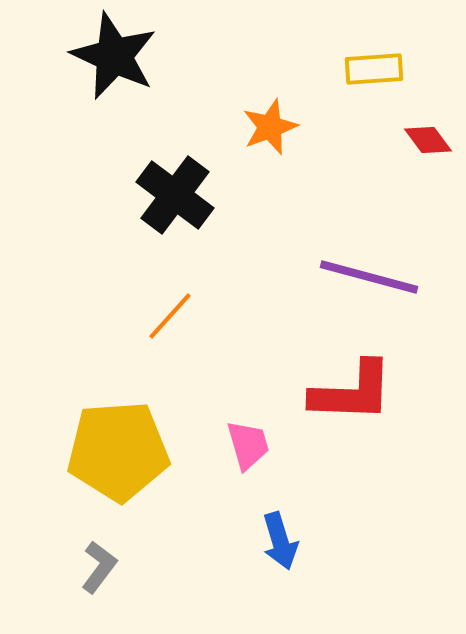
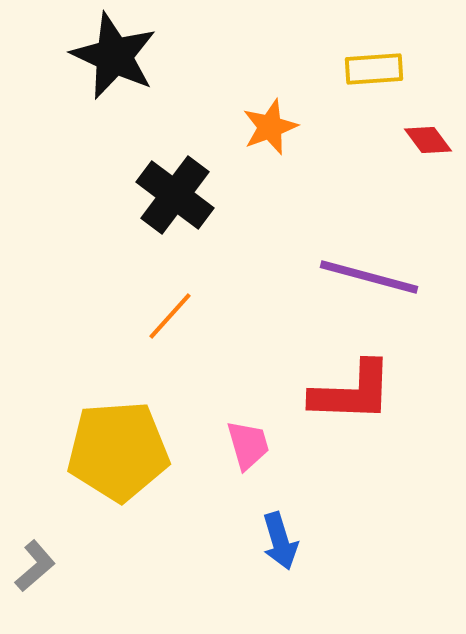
gray L-shape: moved 64 px left, 1 px up; rotated 12 degrees clockwise
